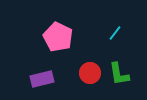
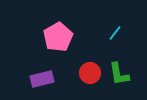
pink pentagon: rotated 16 degrees clockwise
